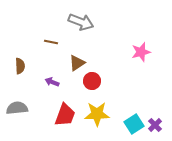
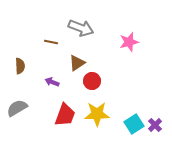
gray arrow: moved 6 px down
pink star: moved 12 px left, 10 px up
gray semicircle: rotated 25 degrees counterclockwise
